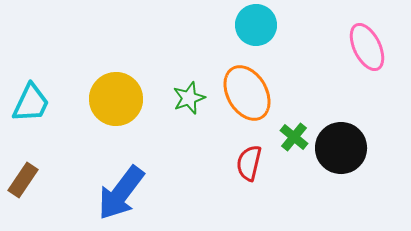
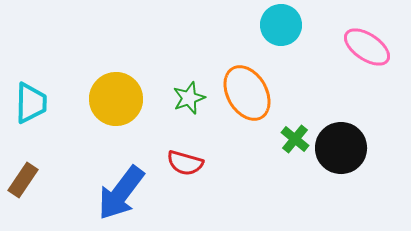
cyan circle: moved 25 px right
pink ellipse: rotated 30 degrees counterclockwise
cyan trapezoid: rotated 24 degrees counterclockwise
green cross: moved 1 px right, 2 px down
red semicircle: moved 64 px left; rotated 87 degrees counterclockwise
